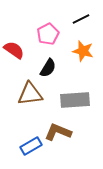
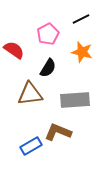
orange star: moved 1 px left, 1 px down
